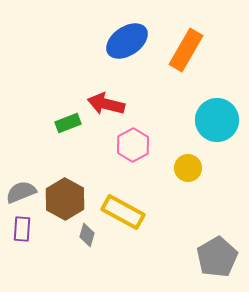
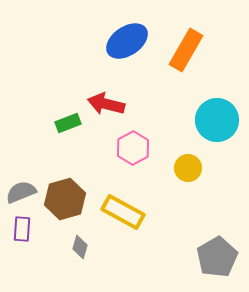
pink hexagon: moved 3 px down
brown hexagon: rotated 15 degrees clockwise
gray diamond: moved 7 px left, 12 px down
